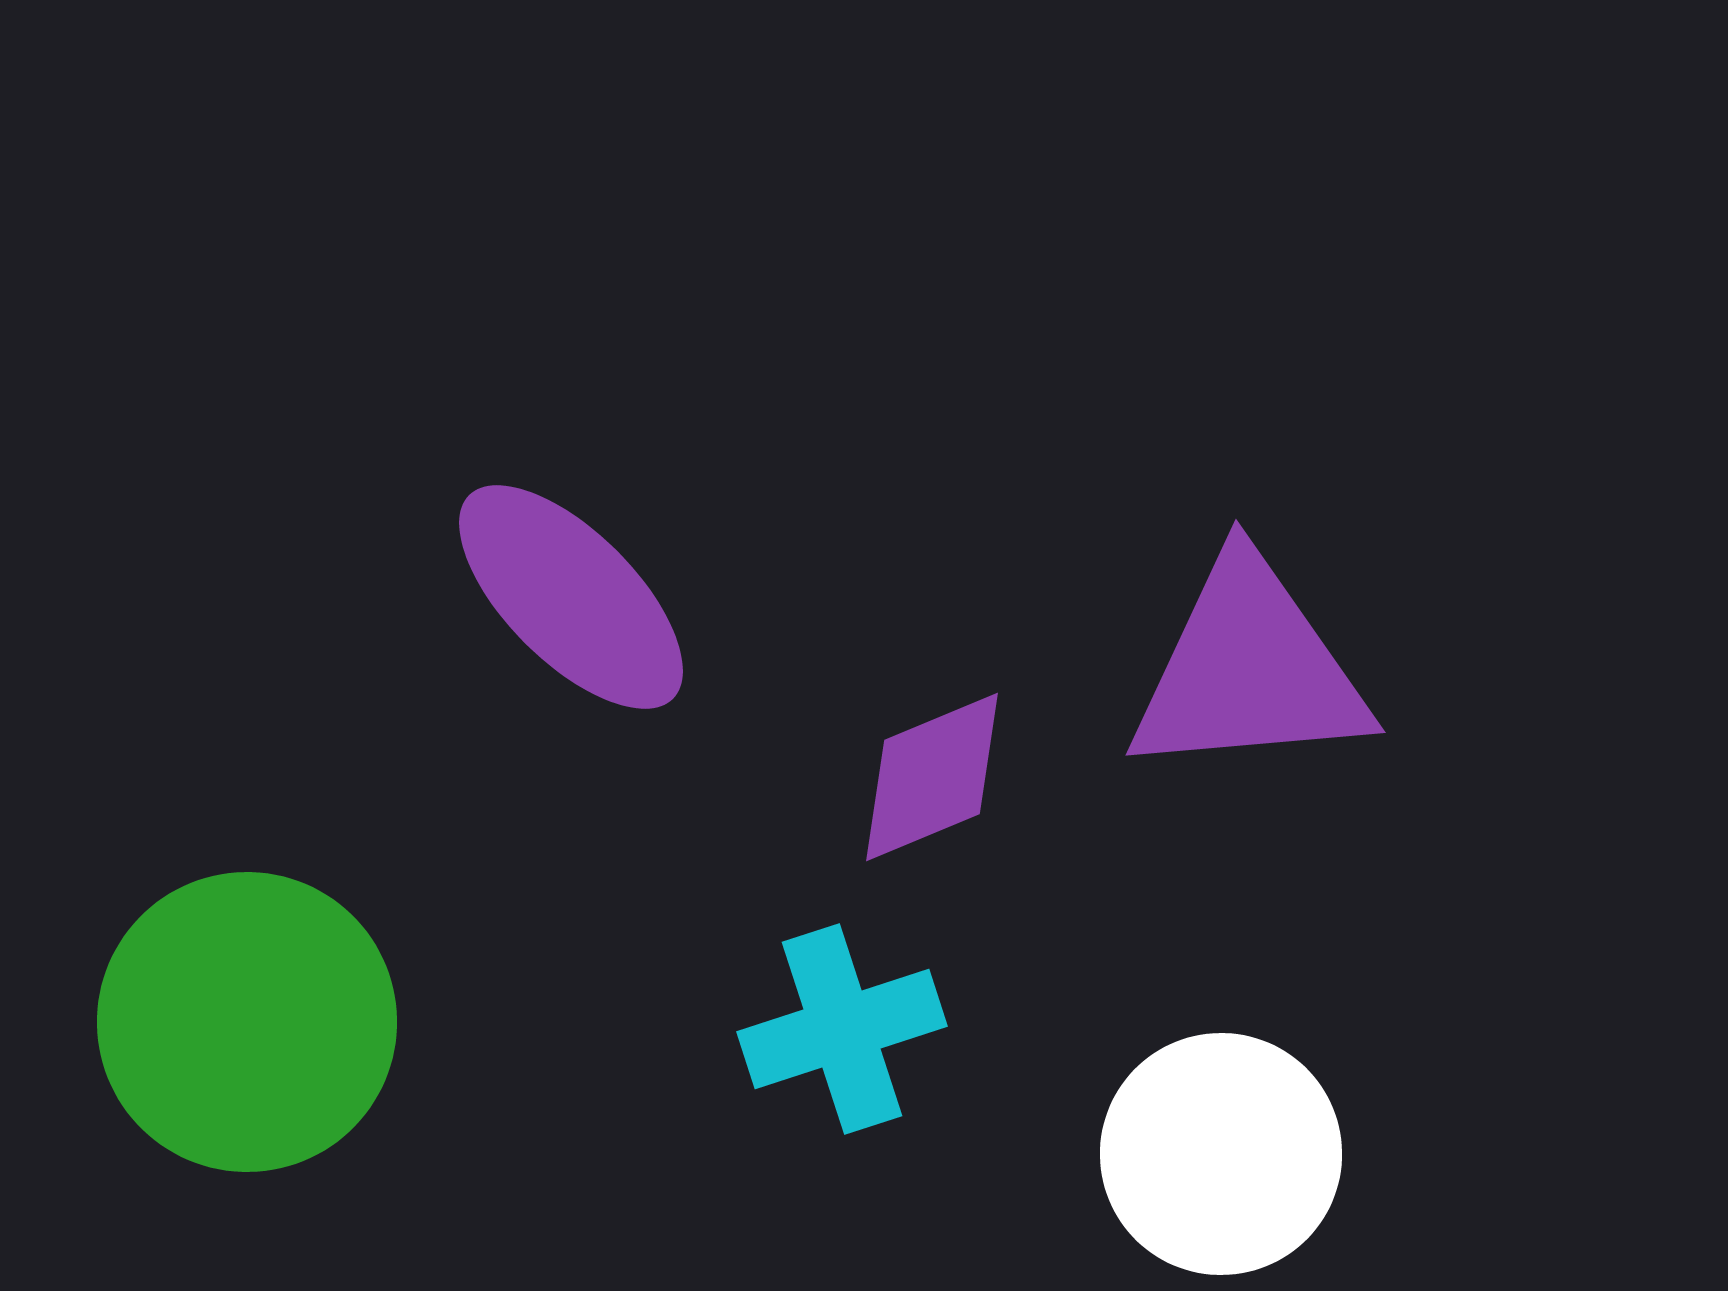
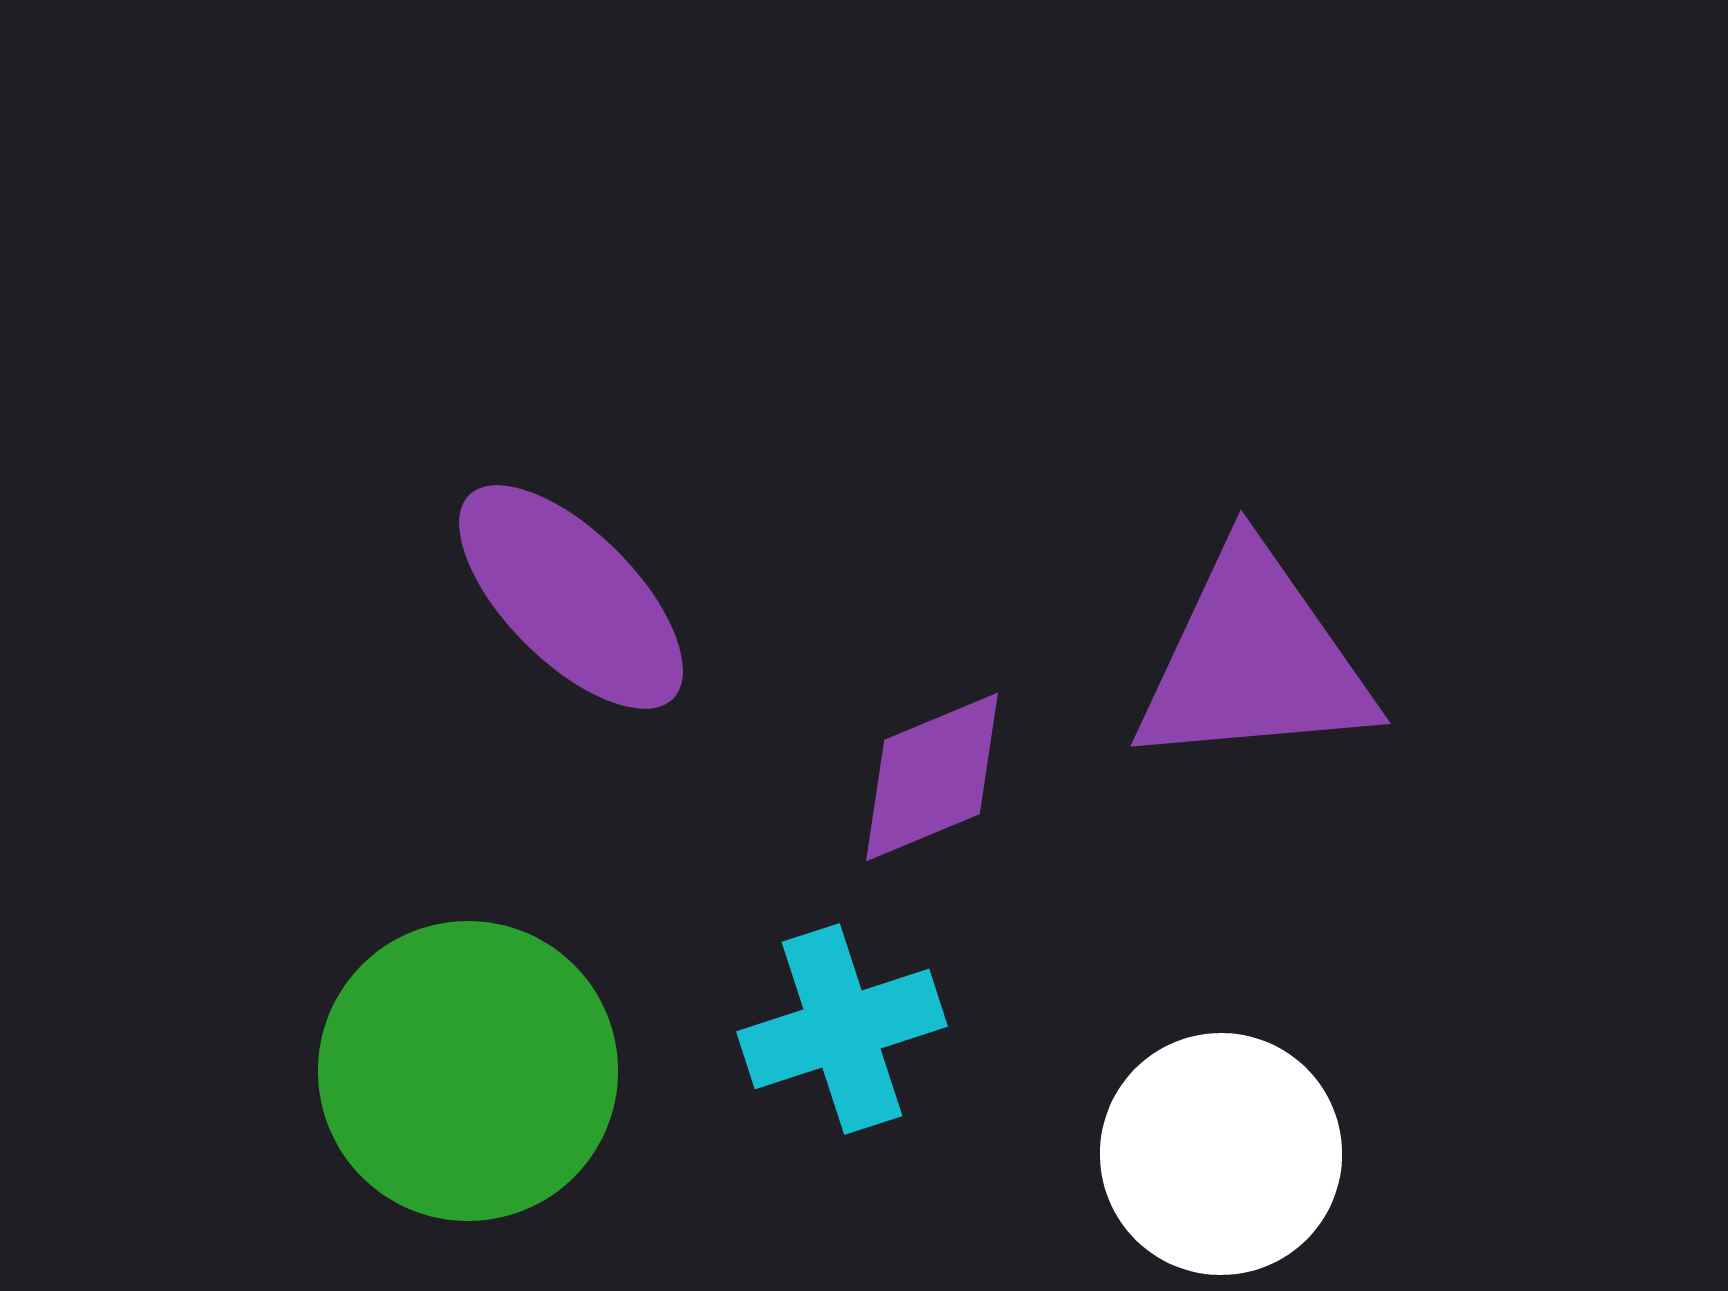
purple triangle: moved 5 px right, 9 px up
green circle: moved 221 px right, 49 px down
